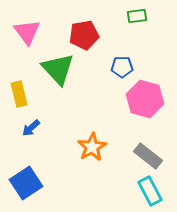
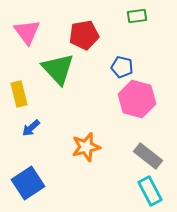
blue pentagon: rotated 15 degrees clockwise
pink hexagon: moved 8 px left
orange star: moved 6 px left; rotated 16 degrees clockwise
blue square: moved 2 px right
